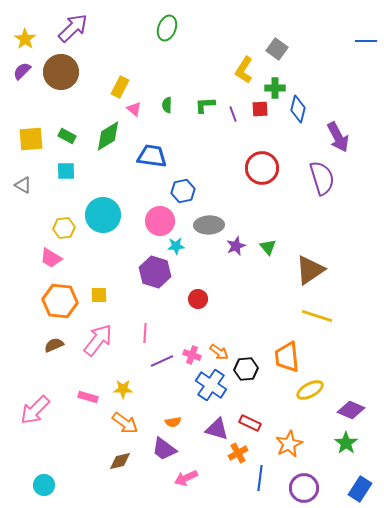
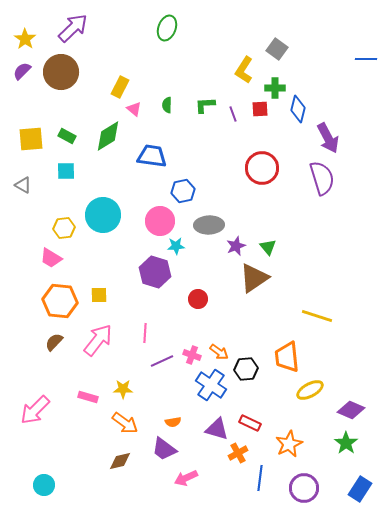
blue line at (366, 41): moved 18 px down
purple arrow at (338, 137): moved 10 px left, 1 px down
brown triangle at (310, 270): moved 56 px left, 8 px down
brown semicircle at (54, 345): moved 3 px up; rotated 24 degrees counterclockwise
